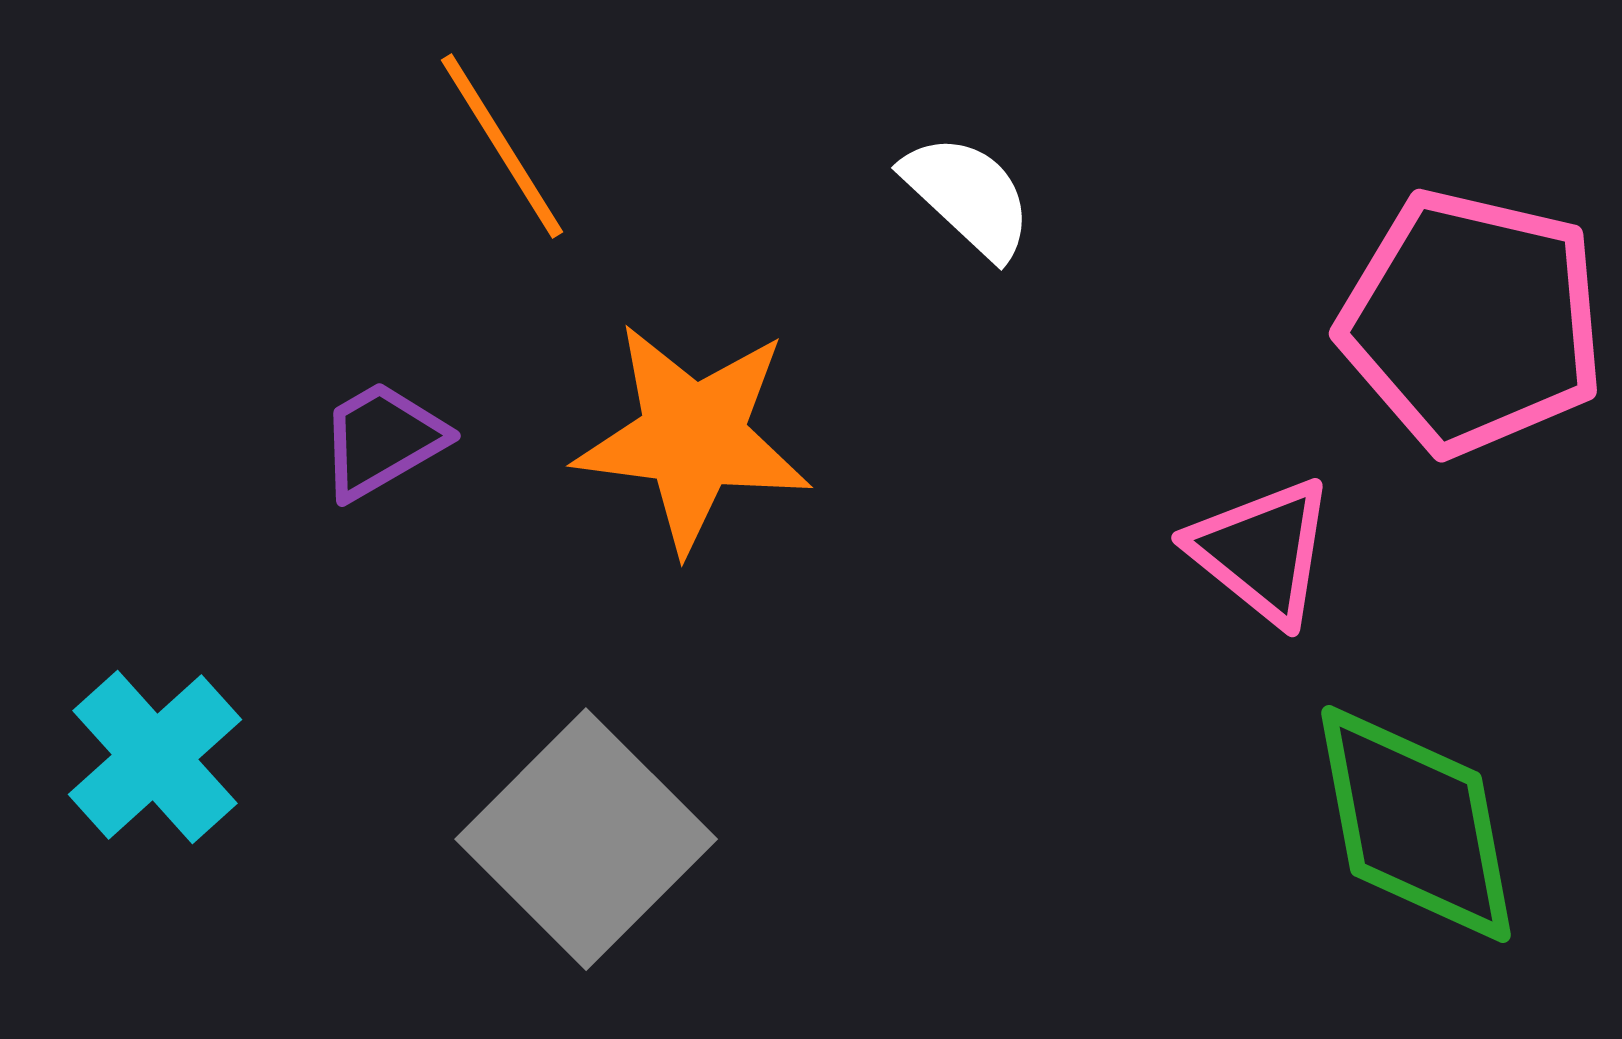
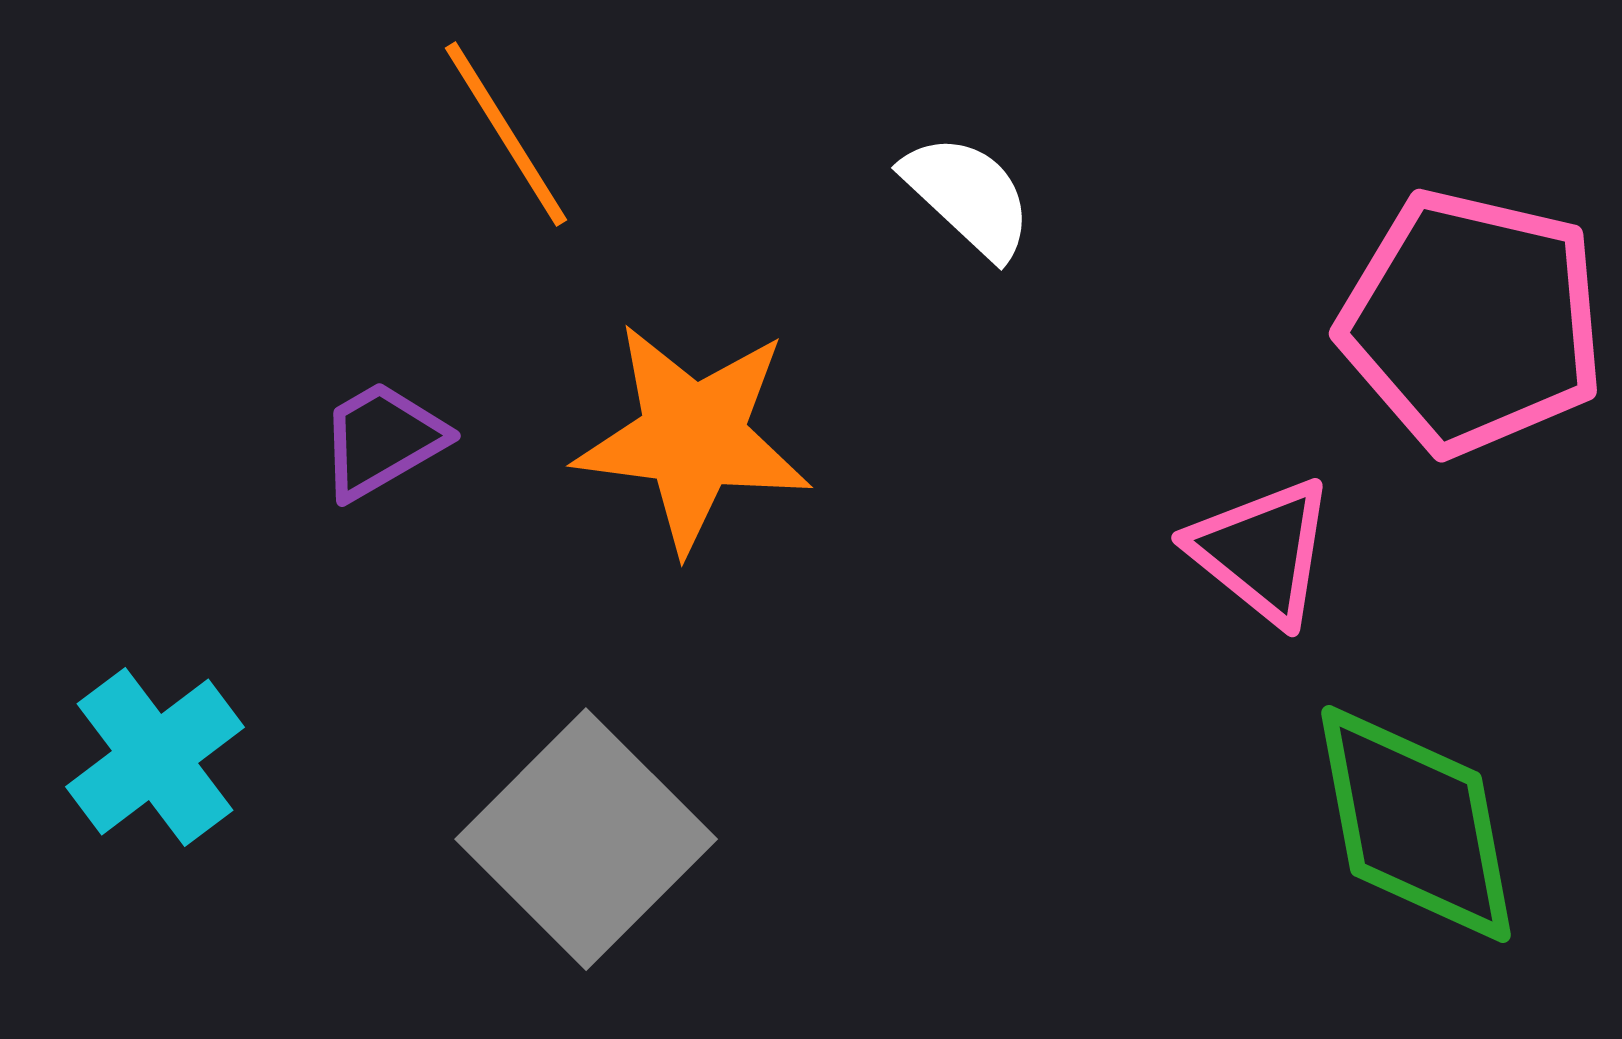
orange line: moved 4 px right, 12 px up
cyan cross: rotated 5 degrees clockwise
